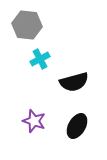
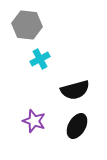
black semicircle: moved 1 px right, 8 px down
